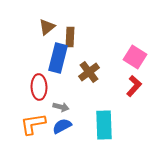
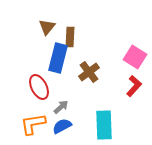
brown triangle: rotated 12 degrees counterclockwise
red ellipse: rotated 25 degrees counterclockwise
gray arrow: rotated 56 degrees counterclockwise
